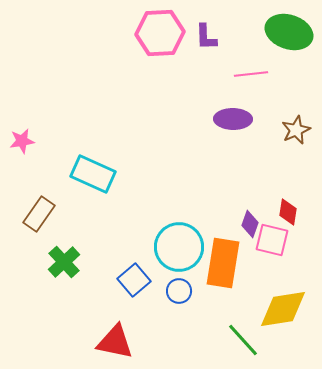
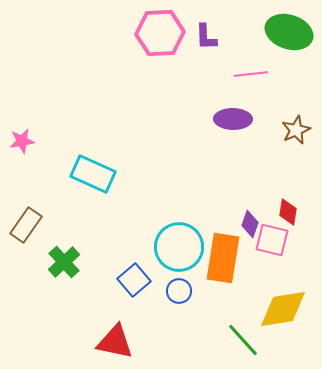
brown rectangle: moved 13 px left, 11 px down
orange rectangle: moved 5 px up
